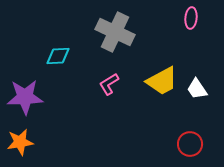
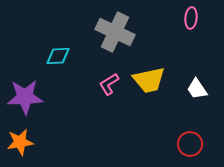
yellow trapezoid: moved 13 px left, 1 px up; rotated 16 degrees clockwise
